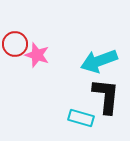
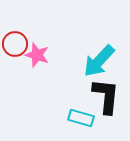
cyan arrow: rotated 27 degrees counterclockwise
